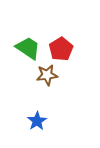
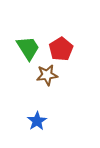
green trapezoid: rotated 24 degrees clockwise
